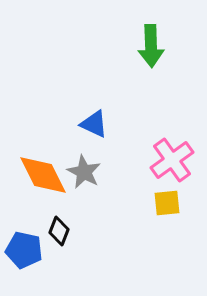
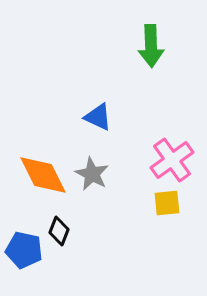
blue triangle: moved 4 px right, 7 px up
gray star: moved 8 px right, 2 px down
